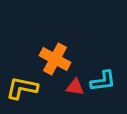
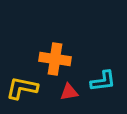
orange cross: rotated 20 degrees counterclockwise
red triangle: moved 6 px left, 5 px down; rotated 18 degrees counterclockwise
